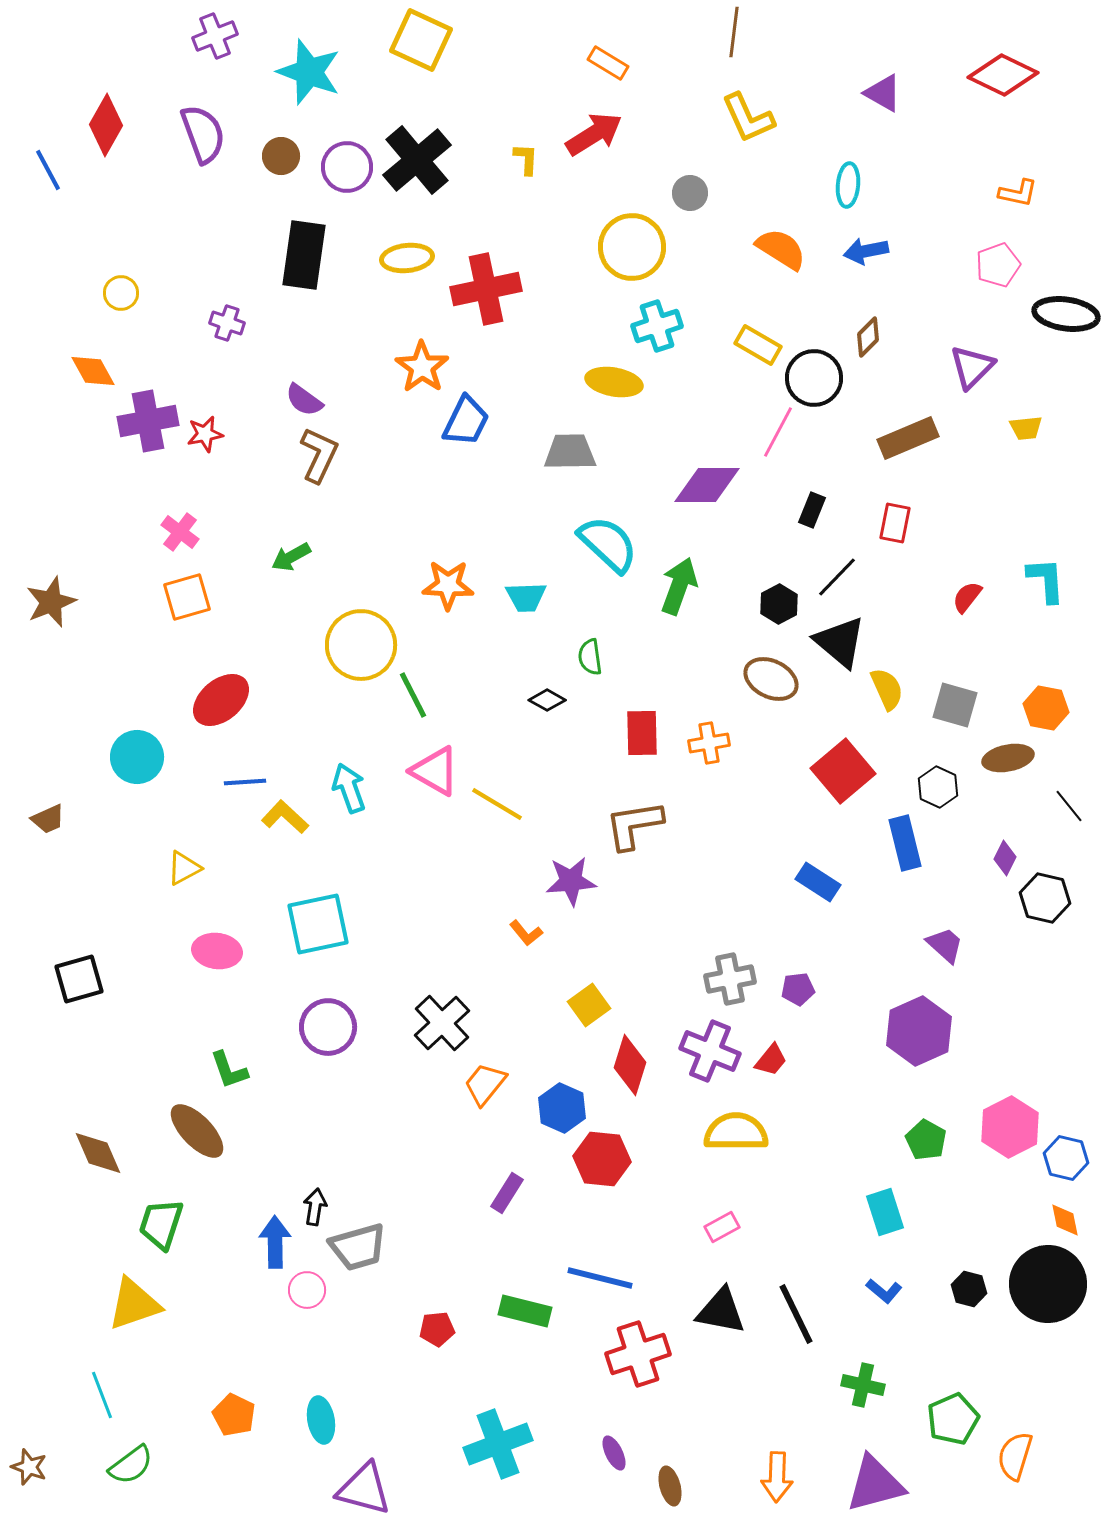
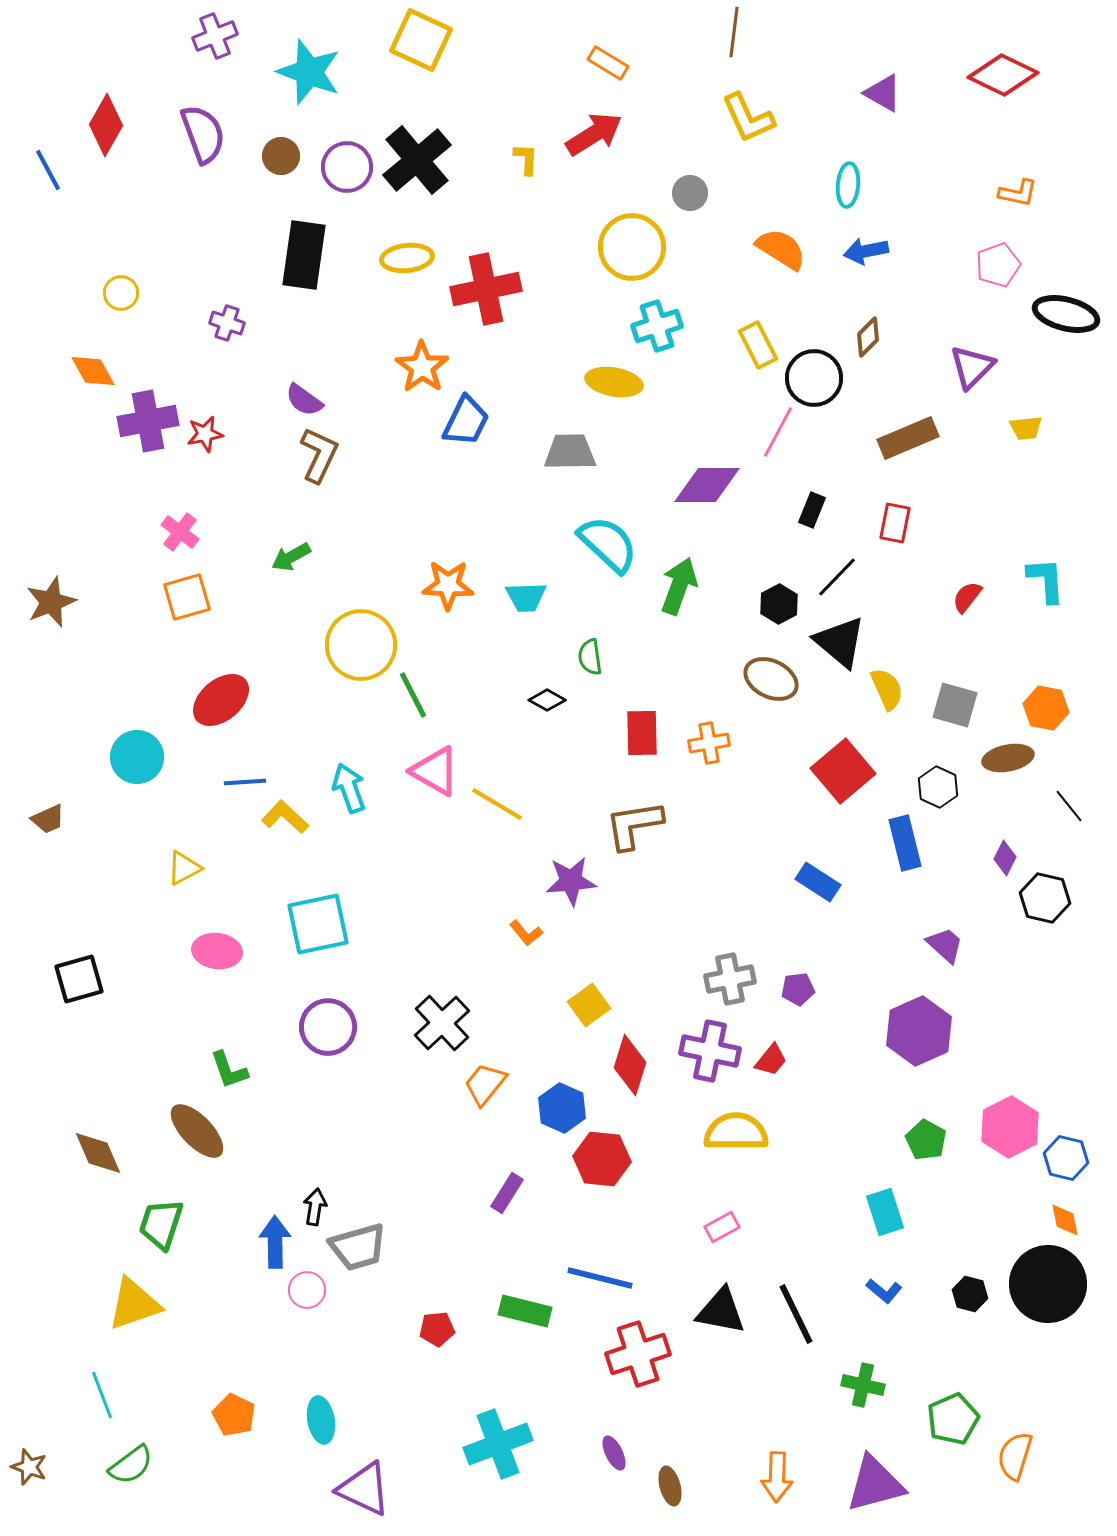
black ellipse at (1066, 314): rotated 6 degrees clockwise
yellow rectangle at (758, 345): rotated 33 degrees clockwise
purple cross at (710, 1051): rotated 10 degrees counterclockwise
black hexagon at (969, 1289): moved 1 px right, 5 px down
purple triangle at (364, 1489): rotated 10 degrees clockwise
